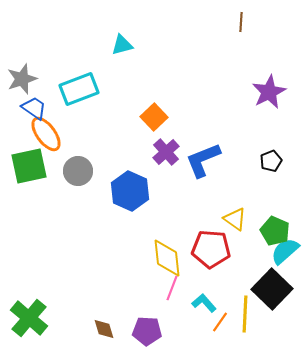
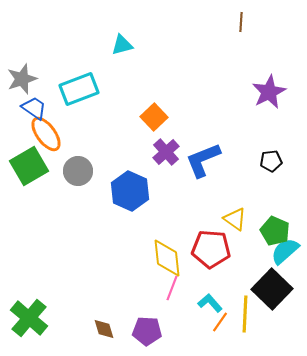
black pentagon: rotated 15 degrees clockwise
green square: rotated 18 degrees counterclockwise
cyan L-shape: moved 6 px right
